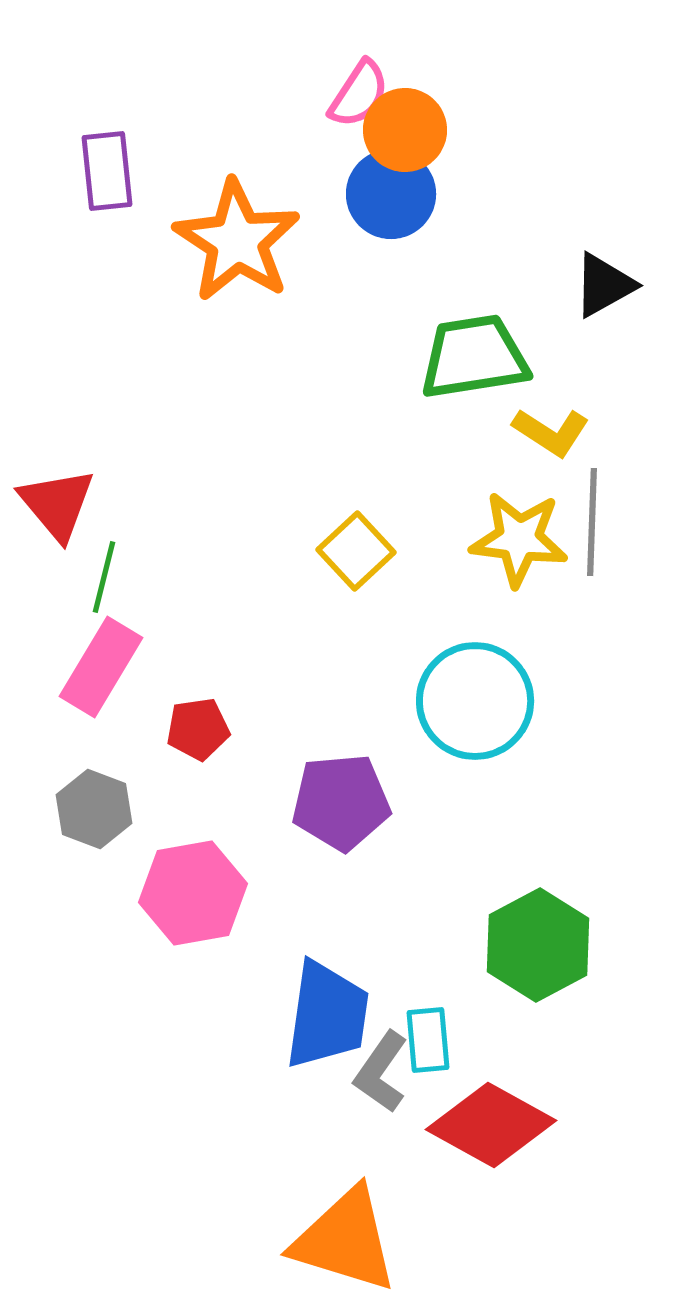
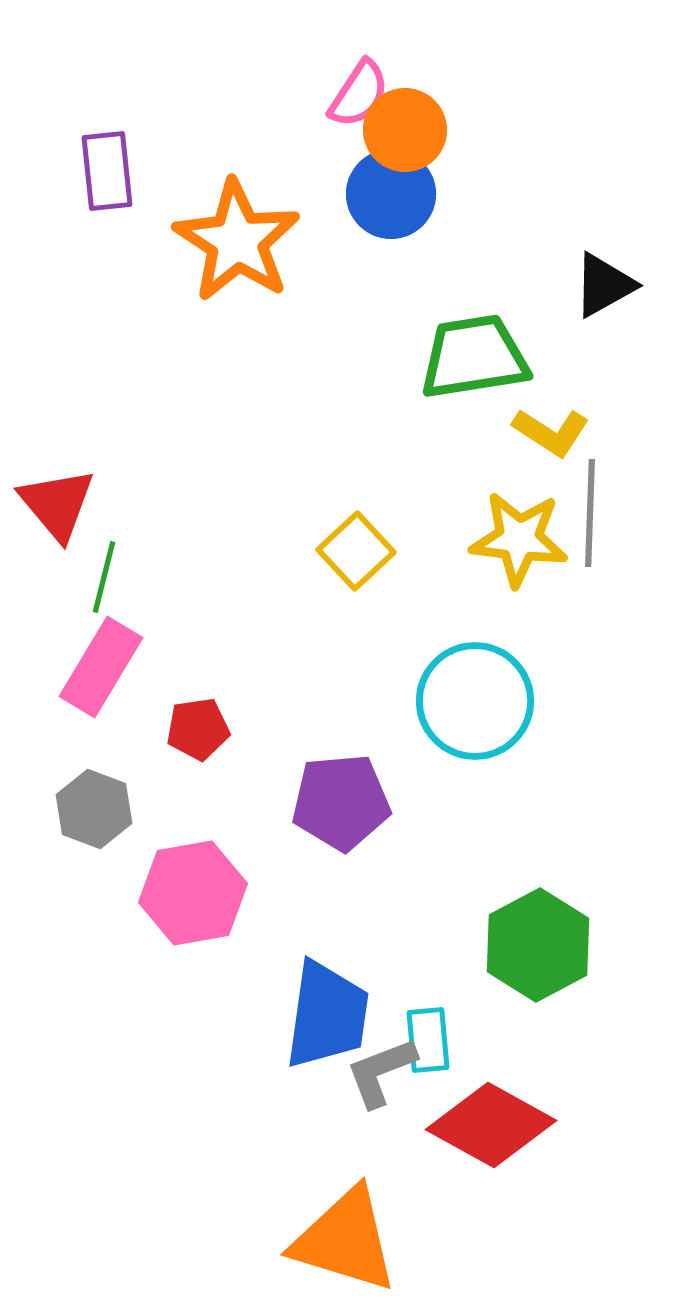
gray line: moved 2 px left, 9 px up
gray L-shape: rotated 34 degrees clockwise
